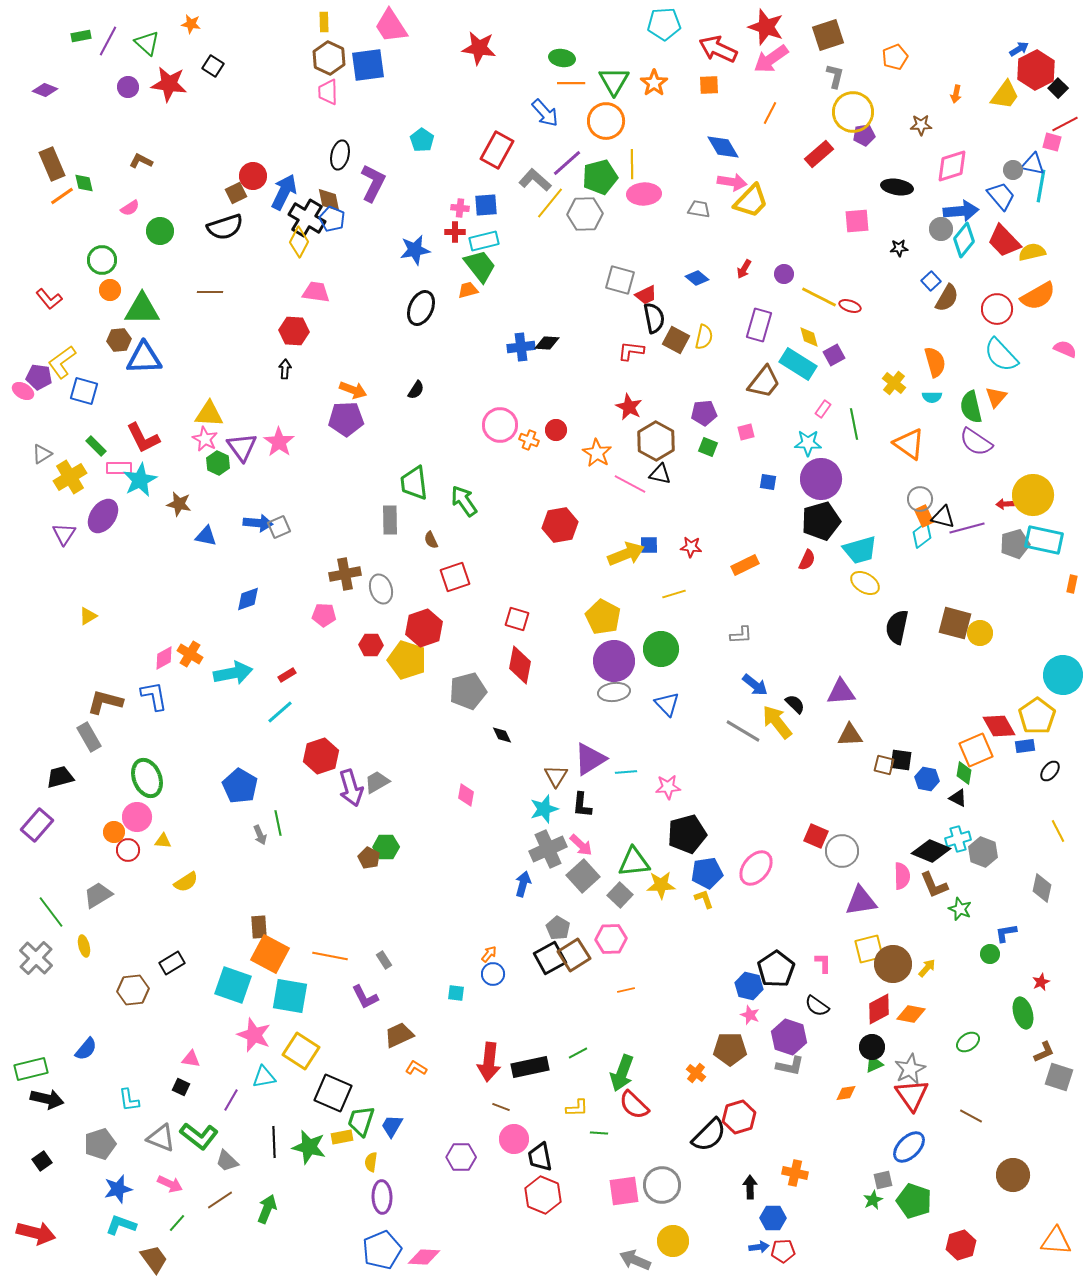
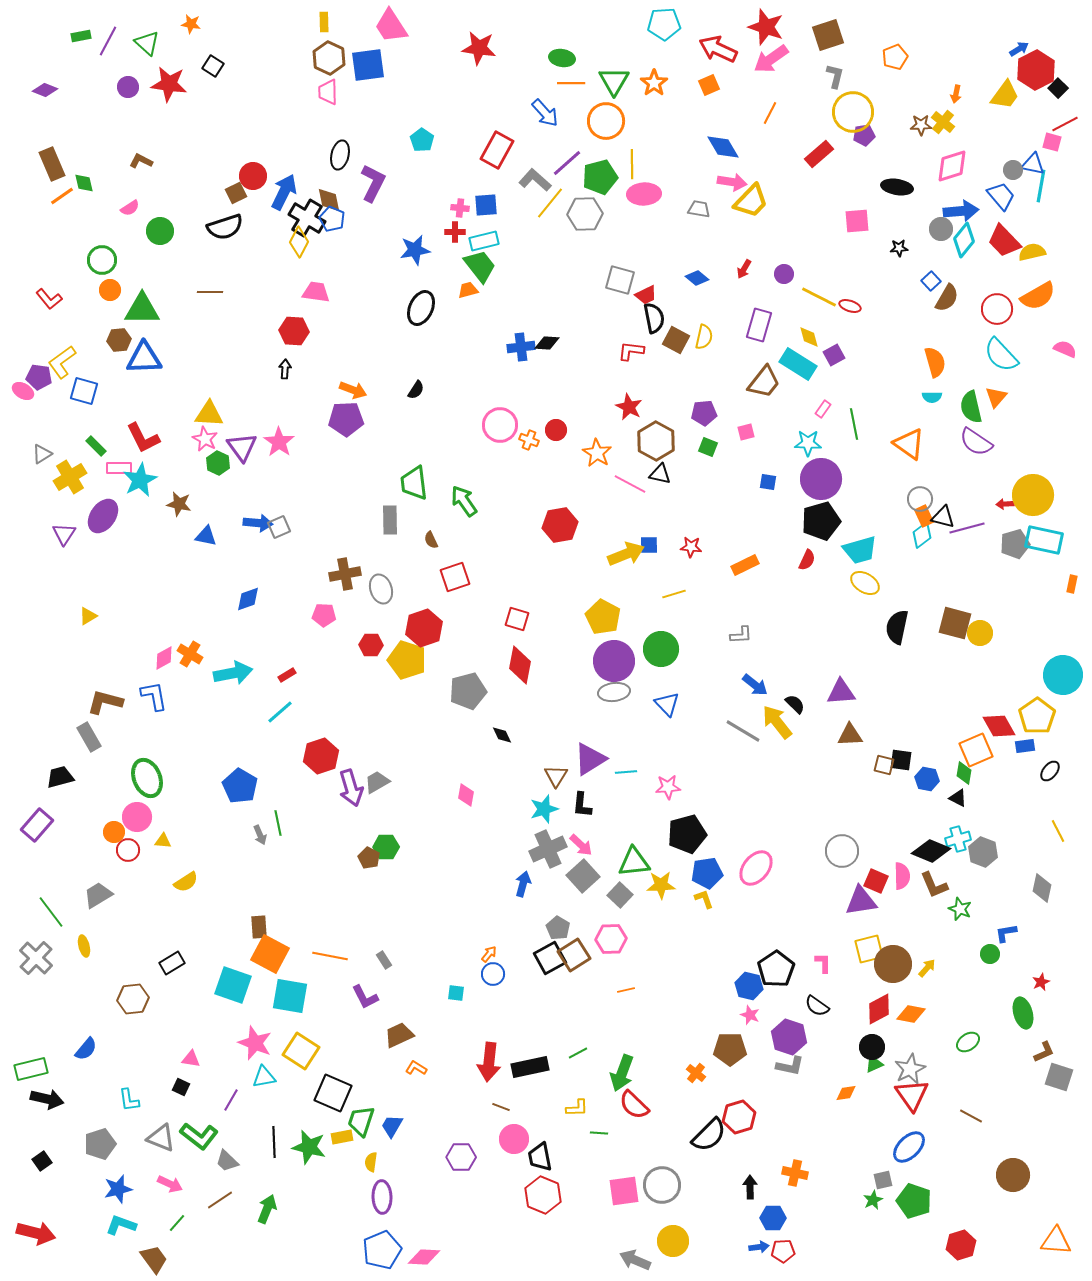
orange square at (709, 85): rotated 20 degrees counterclockwise
yellow cross at (894, 383): moved 49 px right, 261 px up
red square at (816, 836): moved 60 px right, 45 px down
brown hexagon at (133, 990): moved 9 px down
pink star at (254, 1035): moved 1 px right, 8 px down
